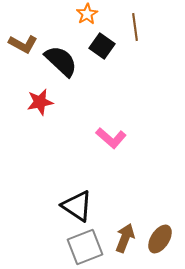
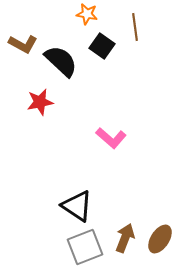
orange star: rotated 30 degrees counterclockwise
